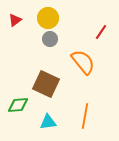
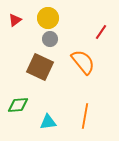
brown square: moved 6 px left, 17 px up
